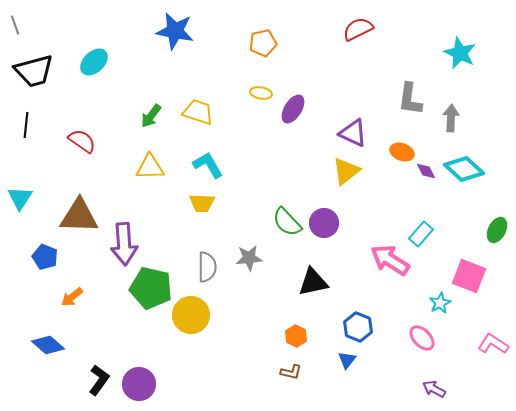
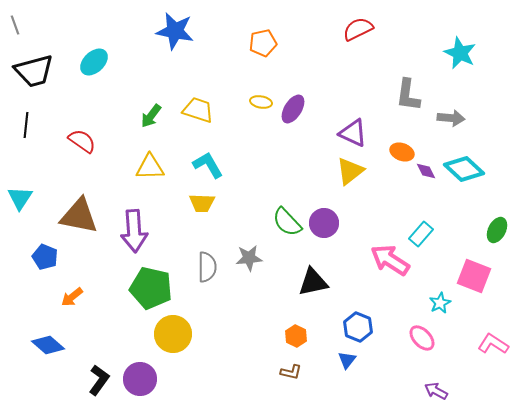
yellow ellipse at (261, 93): moved 9 px down
gray L-shape at (410, 99): moved 2 px left, 4 px up
yellow trapezoid at (198, 112): moved 2 px up
gray arrow at (451, 118): rotated 92 degrees clockwise
yellow triangle at (346, 171): moved 4 px right
brown triangle at (79, 216): rotated 9 degrees clockwise
purple arrow at (124, 244): moved 10 px right, 13 px up
pink square at (469, 276): moved 5 px right
yellow circle at (191, 315): moved 18 px left, 19 px down
purple circle at (139, 384): moved 1 px right, 5 px up
purple arrow at (434, 389): moved 2 px right, 2 px down
